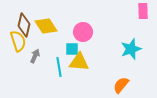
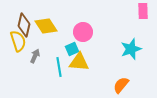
cyan square: rotated 24 degrees counterclockwise
